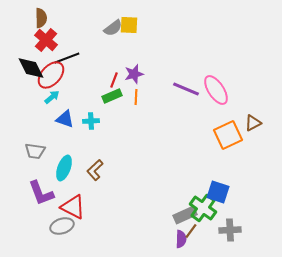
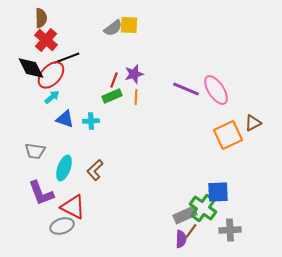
blue square: rotated 20 degrees counterclockwise
